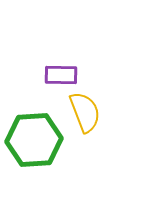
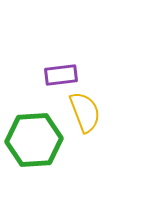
purple rectangle: rotated 8 degrees counterclockwise
